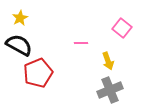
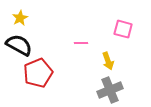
pink square: moved 1 px right, 1 px down; rotated 24 degrees counterclockwise
